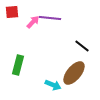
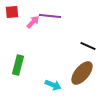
purple line: moved 2 px up
black line: moved 6 px right; rotated 14 degrees counterclockwise
brown ellipse: moved 8 px right
